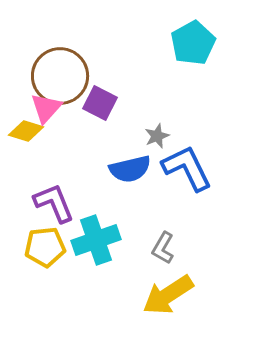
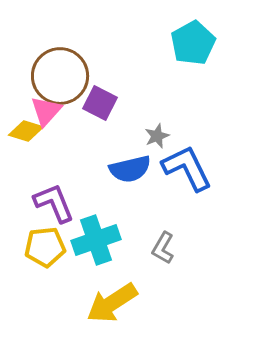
pink triangle: moved 3 px down
yellow arrow: moved 56 px left, 8 px down
